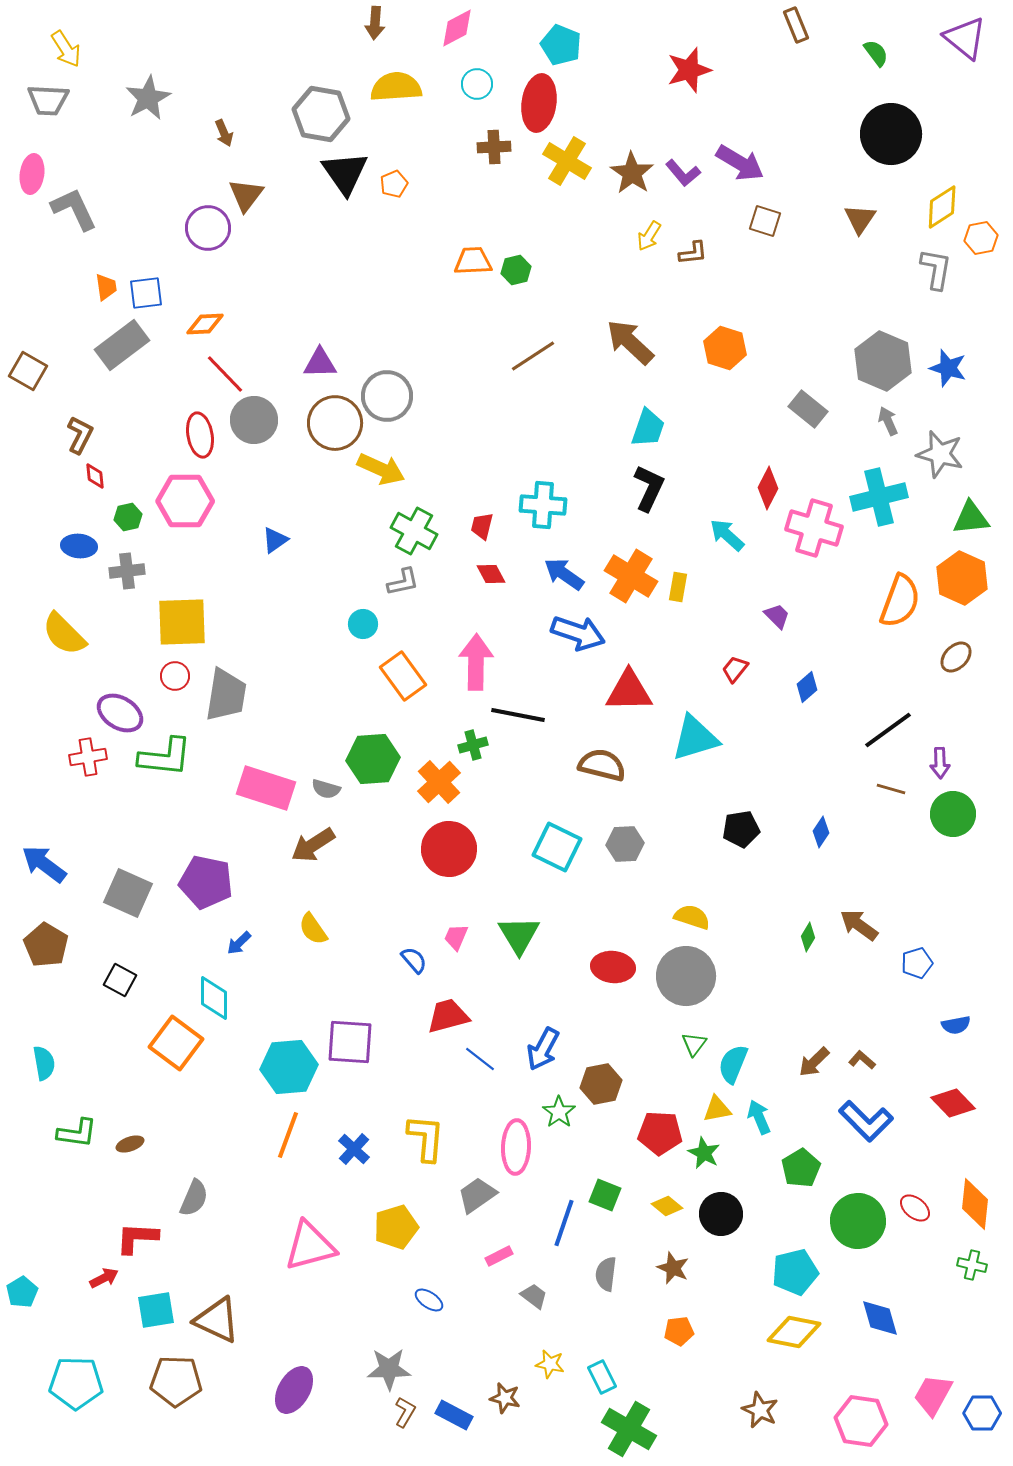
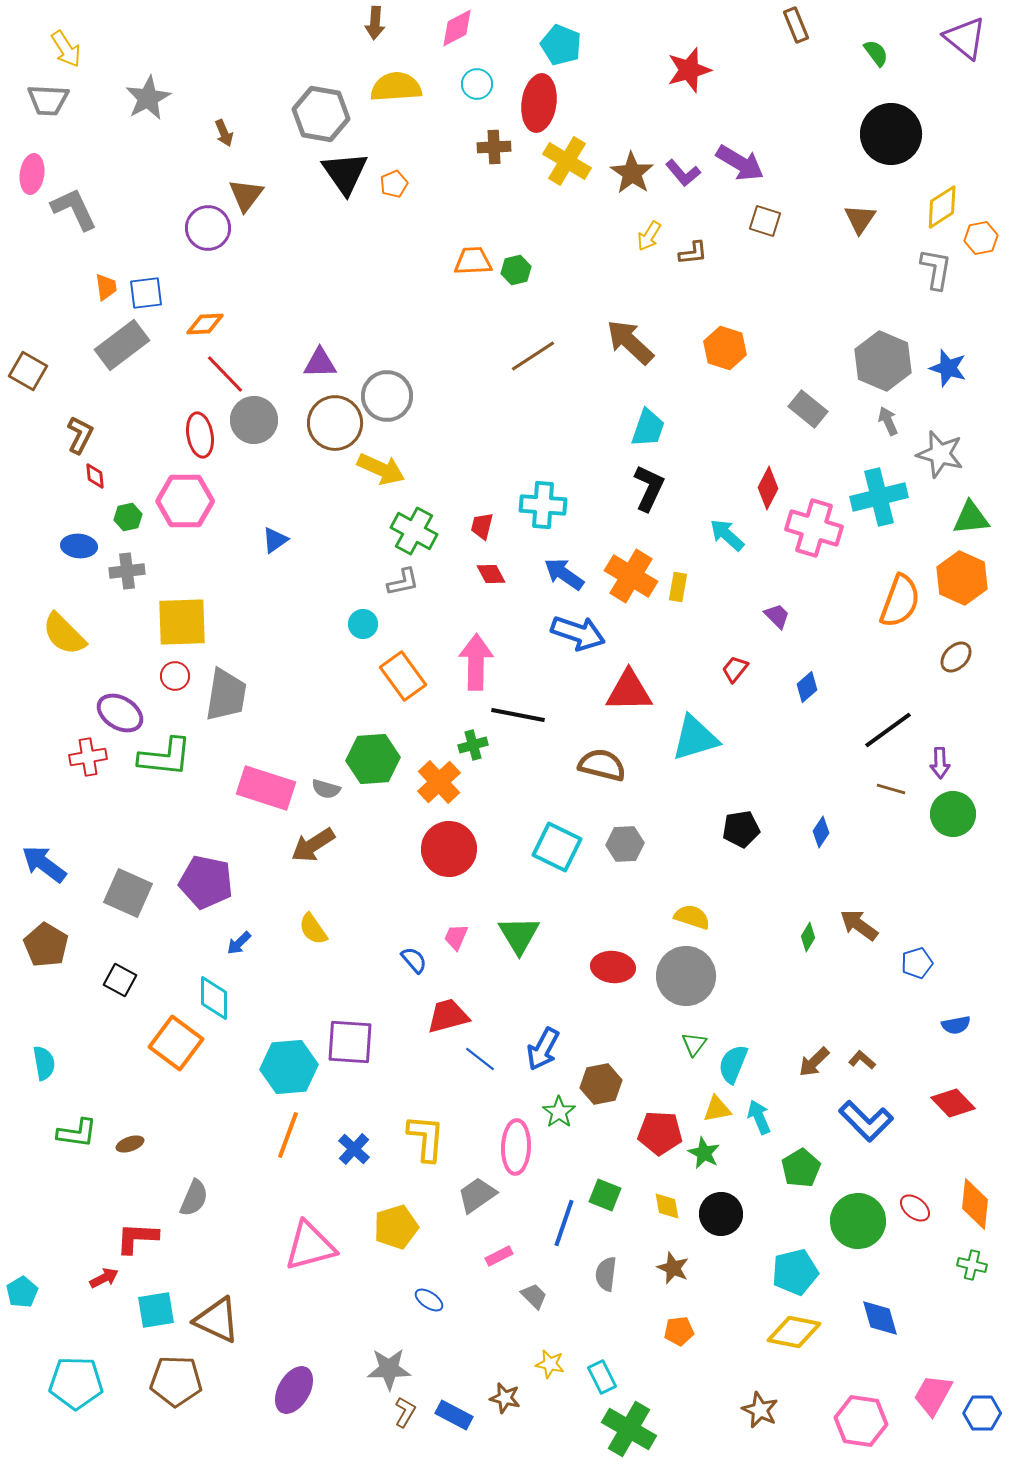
yellow diamond at (667, 1206): rotated 40 degrees clockwise
gray trapezoid at (534, 1296): rotated 8 degrees clockwise
